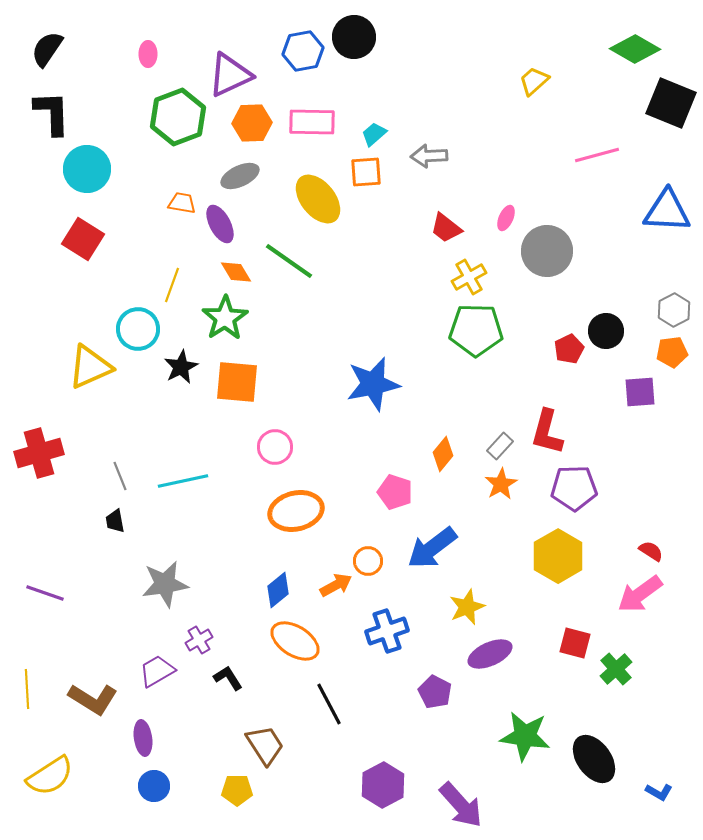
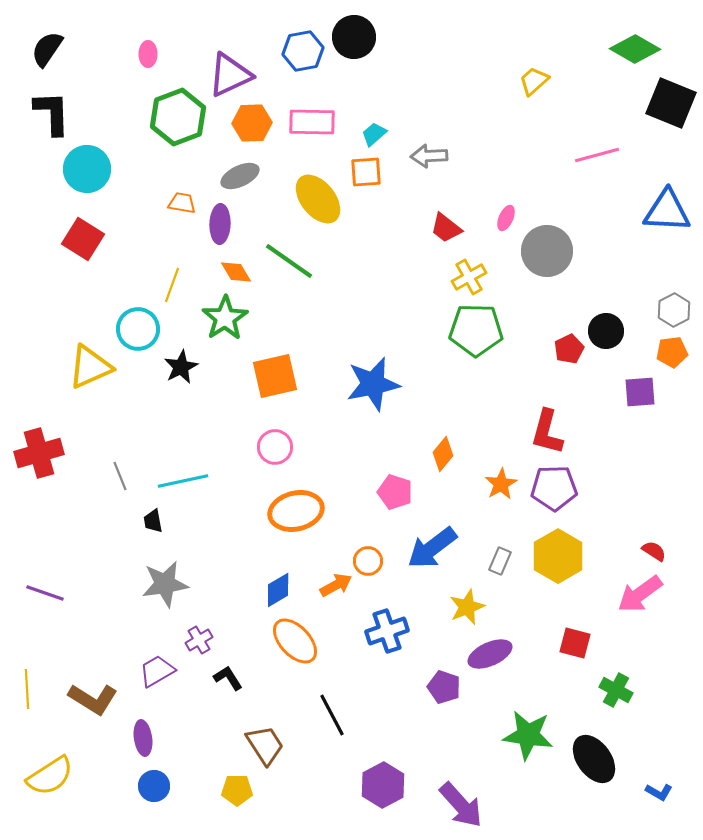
purple ellipse at (220, 224): rotated 30 degrees clockwise
orange square at (237, 382): moved 38 px right, 6 px up; rotated 18 degrees counterclockwise
gray rectangle at (500, 446): moved 115 px down; rotated 20 degrees counterclockwise
purple pentagon at (574, 488): moved 20 px left
black trapezoid at (115, 521): moved 38 px right
red semicircle at (651, 551): moved 3 px right
blue diamond at (278, 590): rotated 9 degrees clockwise
orange ellipse at (295, 641): rotated 15 degrees clockwise
green cross at (616, 669): moved 21 px down; rotated 20 degrees counterclockwise
purple pentagon at (435, 692): moved 9 px right, 5 px up; rotated 8 degrees counterclockwise
black line at (329, 704): moved 3 px right, 11 px down
green star at (525, 736): moved 3 px right, 1 px up
